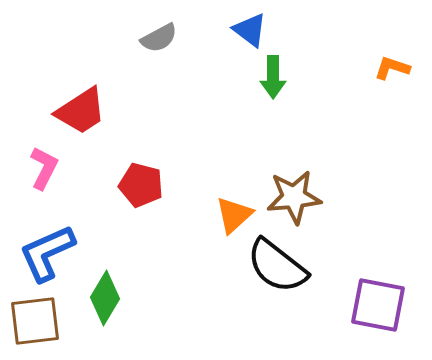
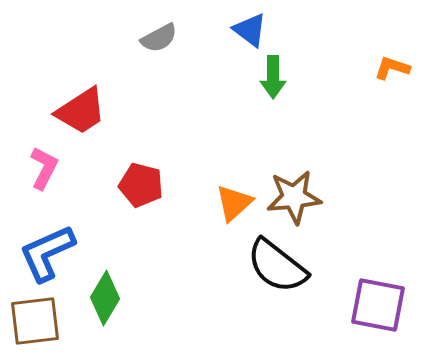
orange triangle: moved 12 px up
